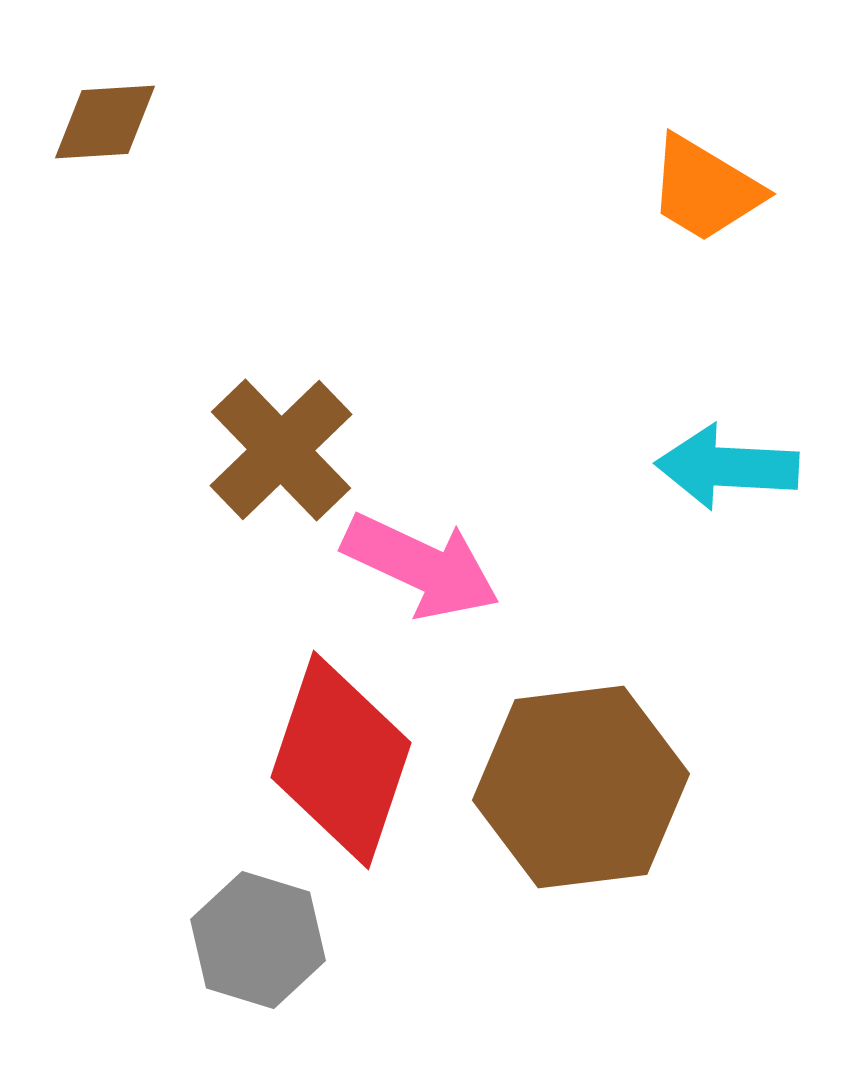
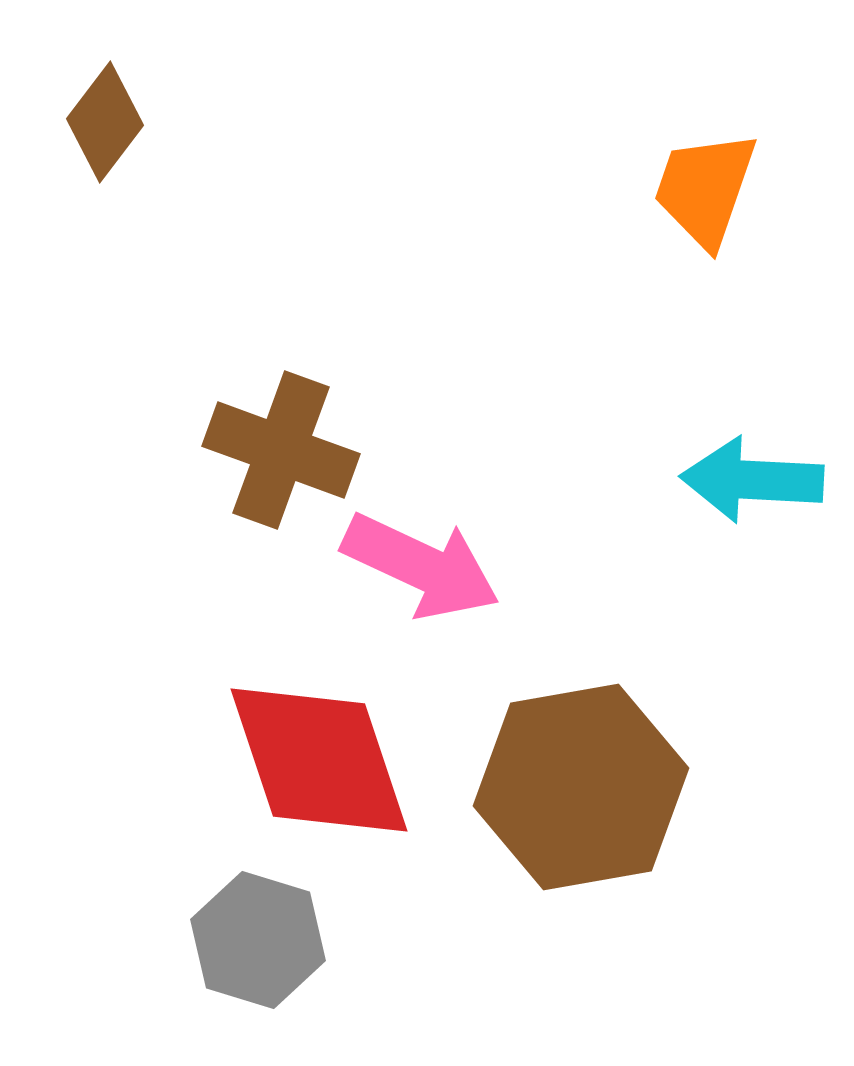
brown diamond: rotated 49 degrees counterclockwise
orange trapezoid: rotated 78 degrees clockwise
brown cross: rotated 26 degrees counterclockwise
cyan arrow: moved 25 px right, 13 px down
red diamond: moved 22 px left; rotated 37 degrees counterclockwise
brown hexagon: rotated 3 degrees counterclockwise
